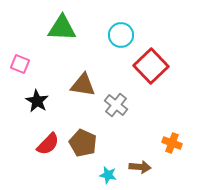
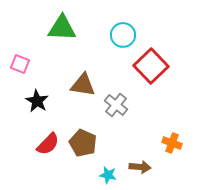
cyan circle: moved 2 px right
